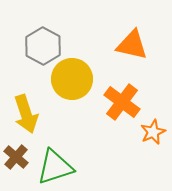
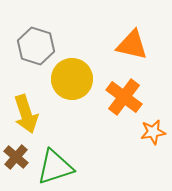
gray hexagon: moved 7 px left; rotated 12 degrees counterclockwise
orange cross: moved 2 px right, 5 px up
orange star: rotated 15 degrees clockwise
